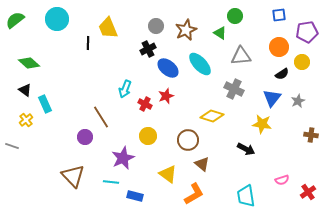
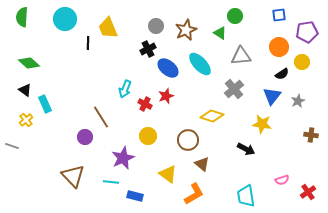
cyan circle at (57, 19): moved 8 px right
green semicircle at (15, 20): moved 7 px right, 3 px up; rotated 48 degrees counterclockwise
gray cross at (234, 89): rotated 24 degrees clockwise
blue triangle at (272, 98): moved 2 px up
